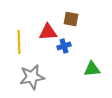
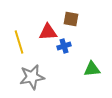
yellow line: rotated 15 degrees counterclockwise
